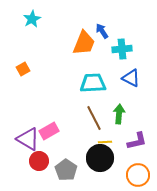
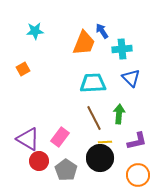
cyan star: moved 3 px right, 12 px down; rotated 24 degrees clockwise
blue triangle: rotated 18 degrees clockwise
pink rectangle: moved 11 px right, 6 px down; rotated 24 degrees counterclockwise
